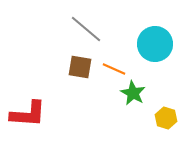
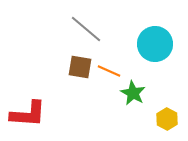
orange line: moved 5 px left, 2 px down
yellow hexagon: moved 1 px right, 1 px down; rotated 10 degrees clockwise
